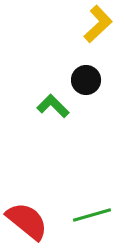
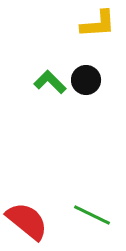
yellow L-shape: rotated 39 degrees clockwise
green L-shape: moved 3 px left, 24 px up
green line: rotated 42 degrees clockwise
